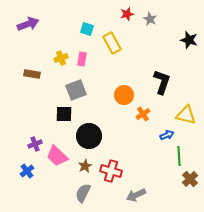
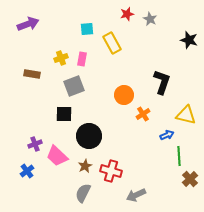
cyan square: rotated 24 degrees counterclockwise
gray square: moved 2 px left, 4 px up
